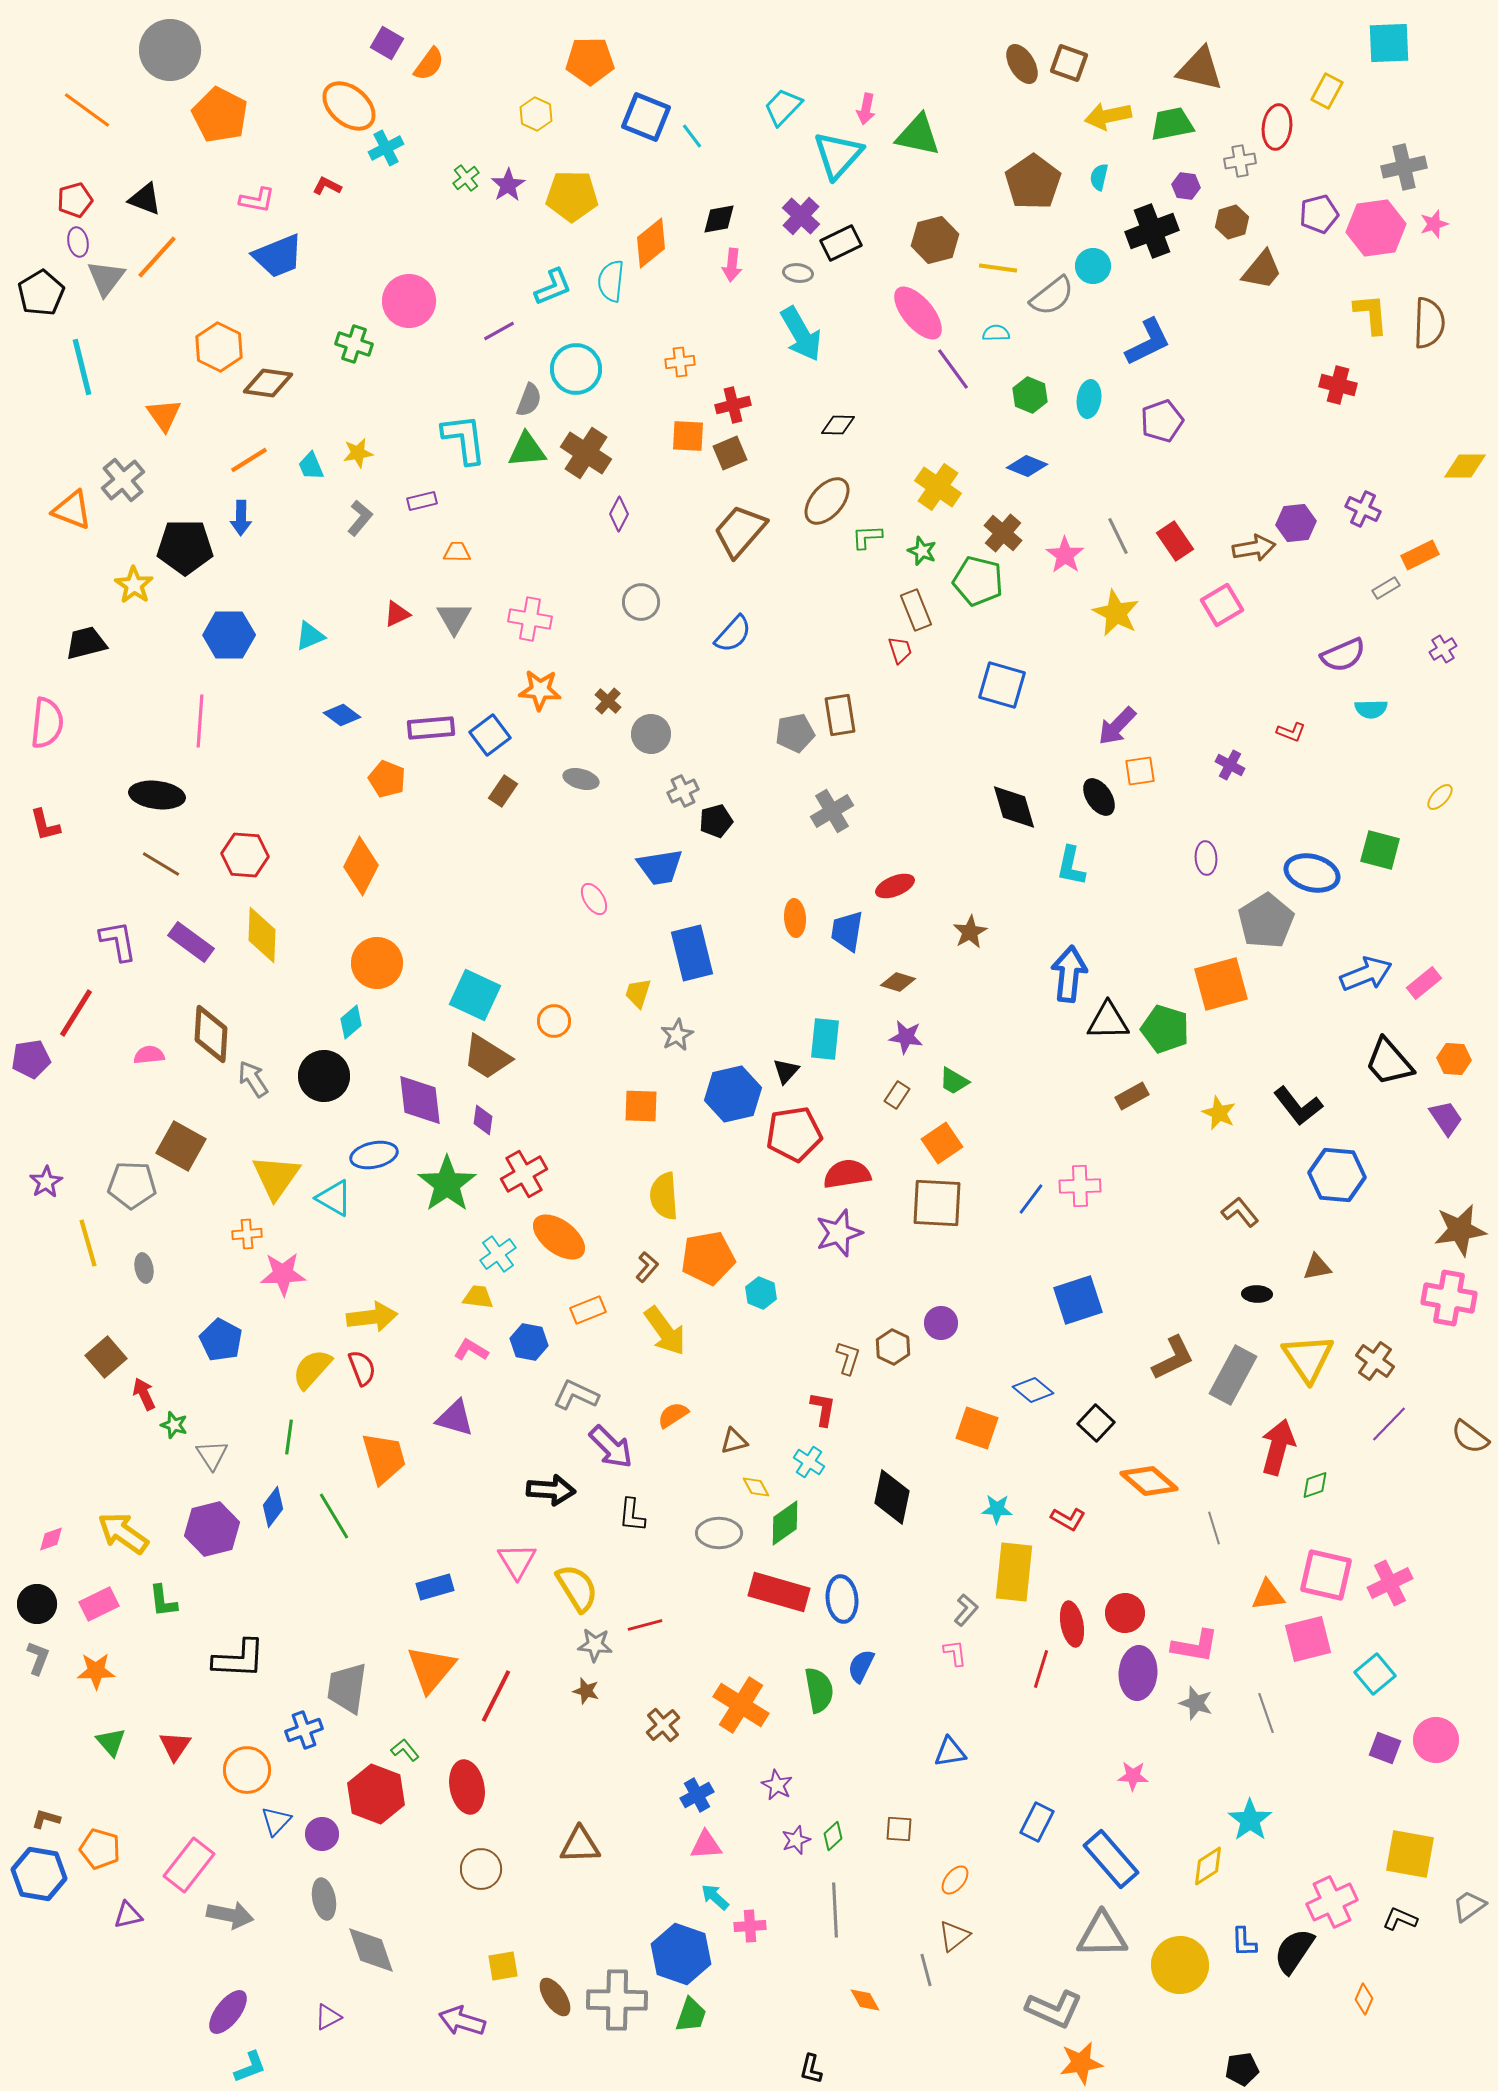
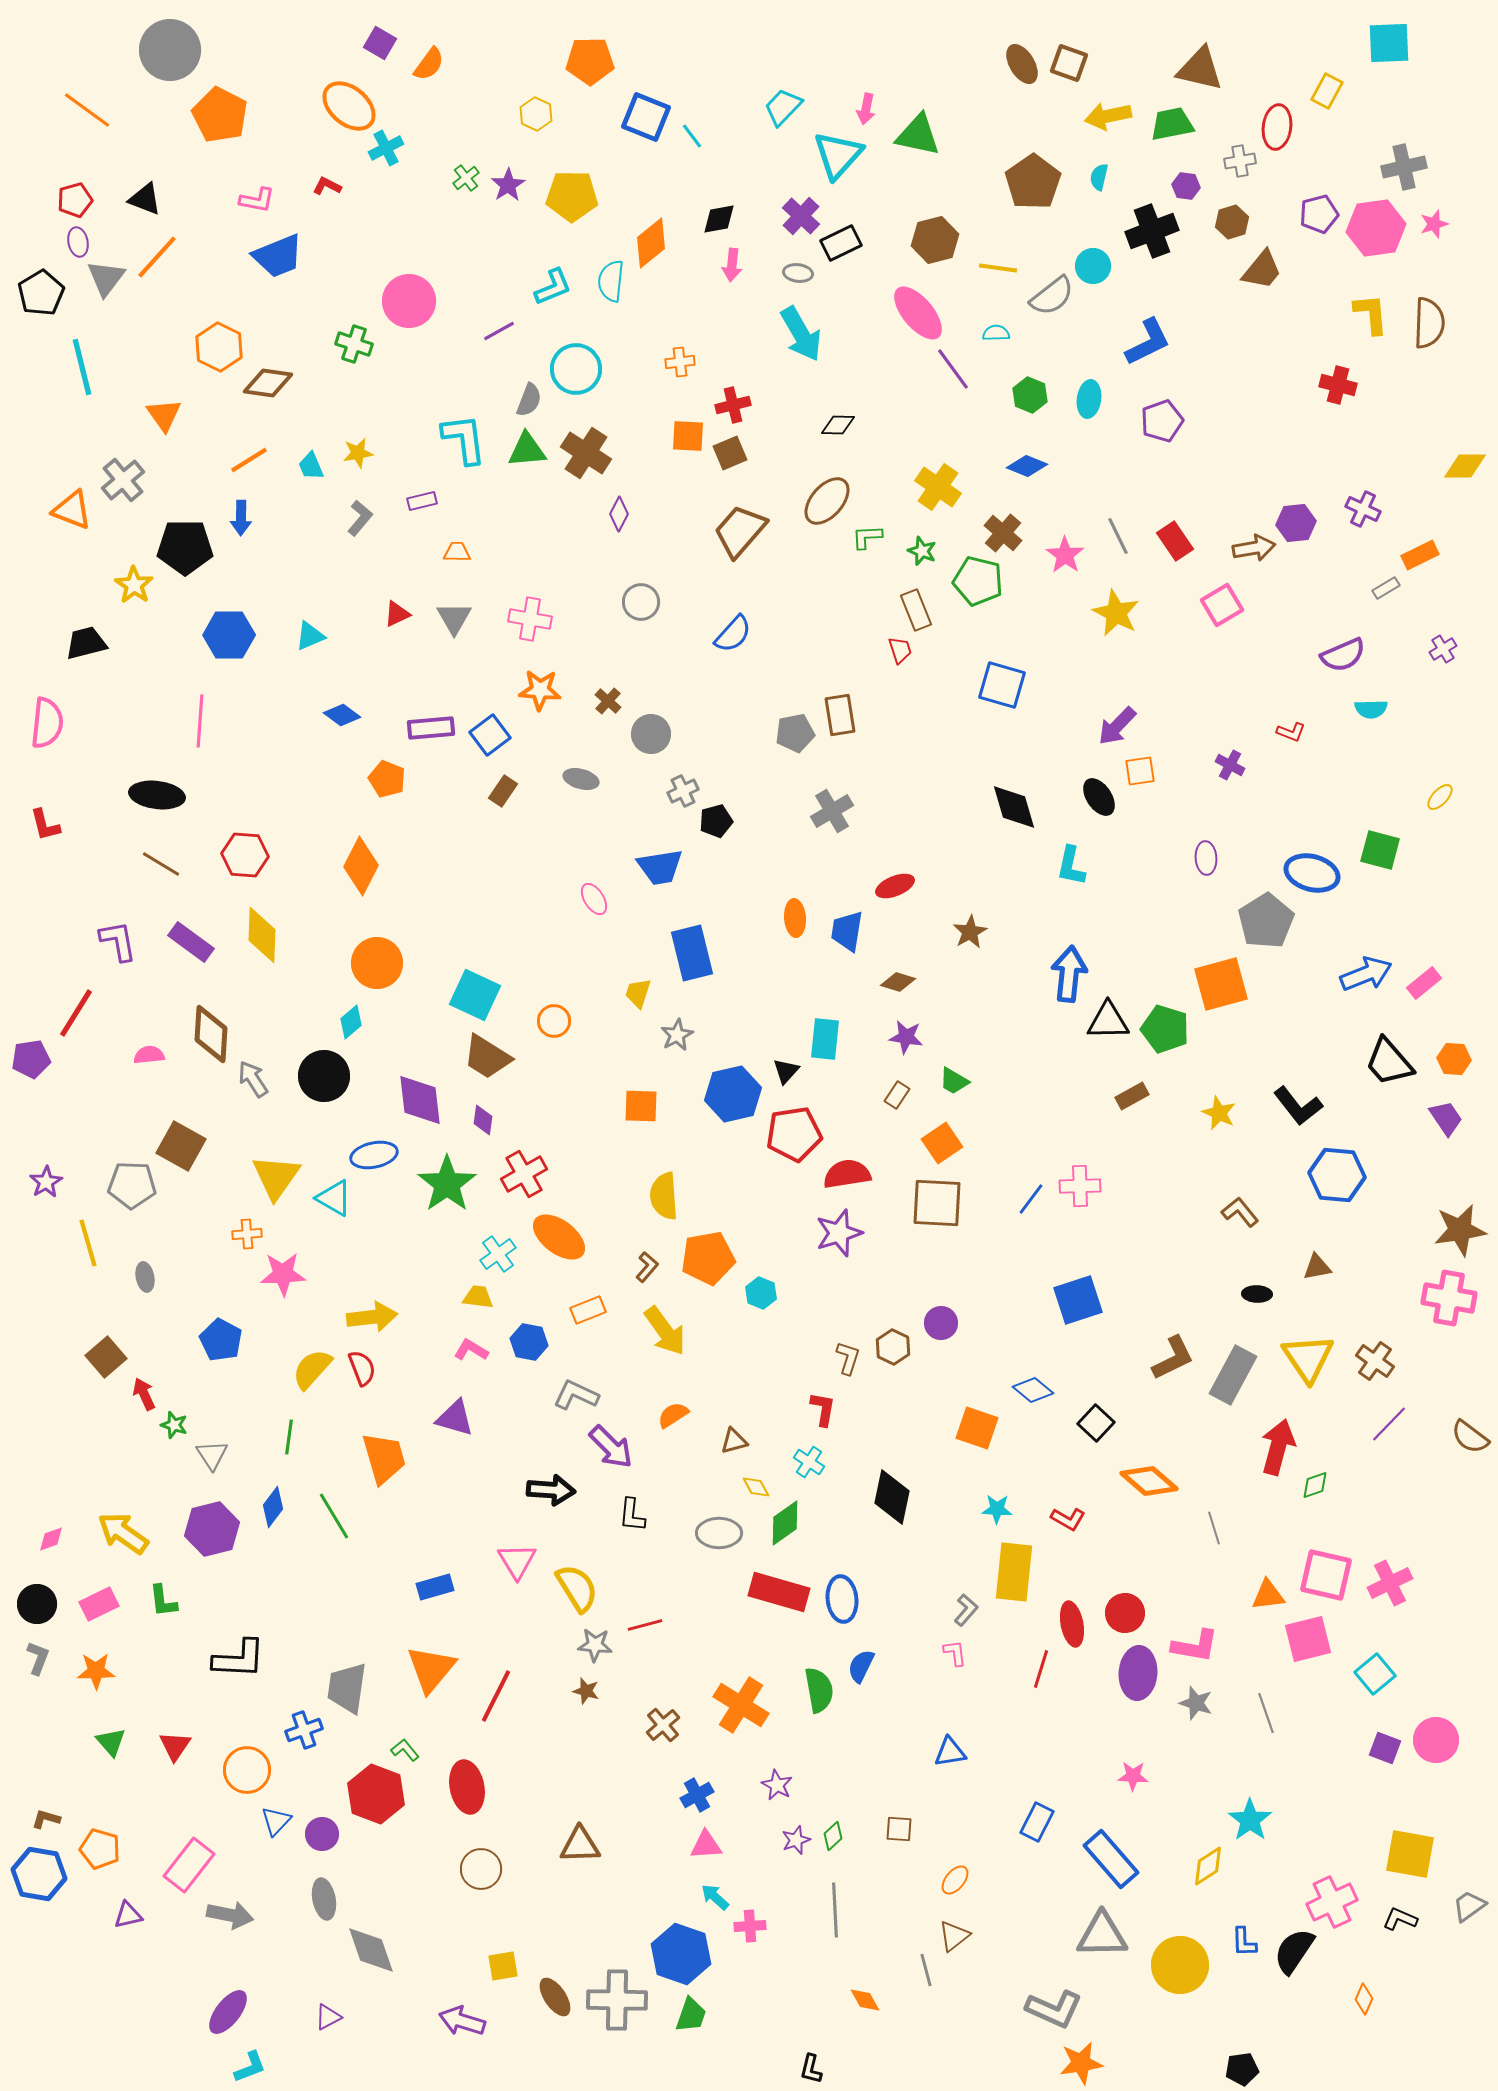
purple square at (387, 43): moved 7 px left
gray ellipse at (144, 1268): moved 1 px right, 9 px down
